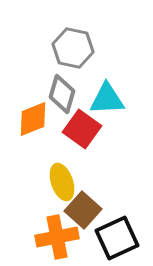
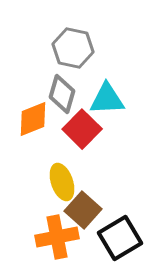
red square: rotated 9 degrees clockwise
black square: moved 3 px right; rotated 6 degrees counterclockwise
